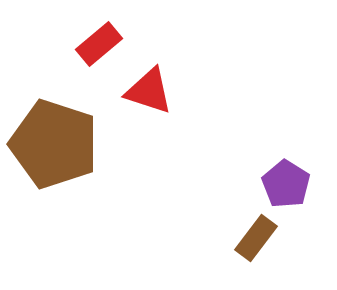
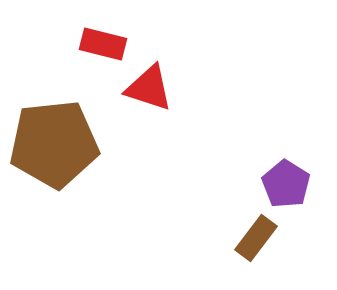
red rectangle: moved 4 px right; rotated 54 degrees clockwise
red triangle: moved 3 px up
brown pentagon: rotated 24 degrees counterclockwise
